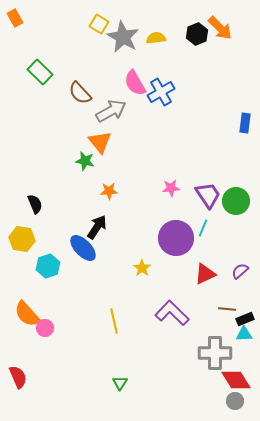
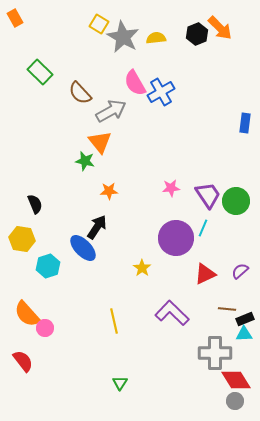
red semicircle: moved 5 px right, 16 px up; rotated 15 degrees counterclockwise
